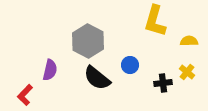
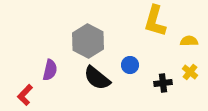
yellow cross: moved 3 px right
